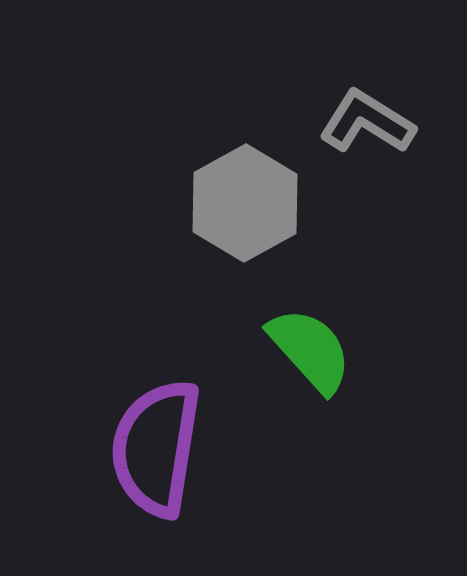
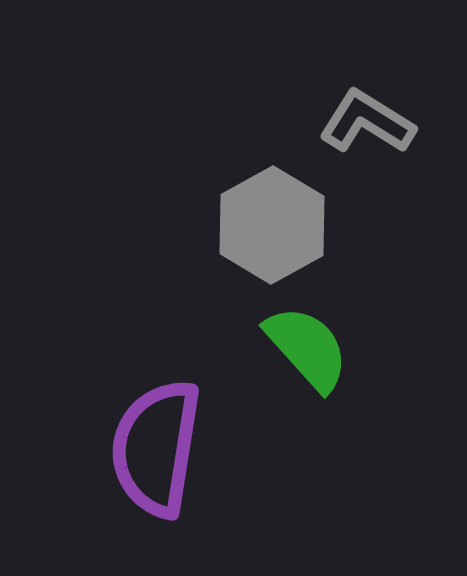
gray hexagon: moved 27 px right, 22 px down
green semicircle: moved 3 px left, 2 px up
